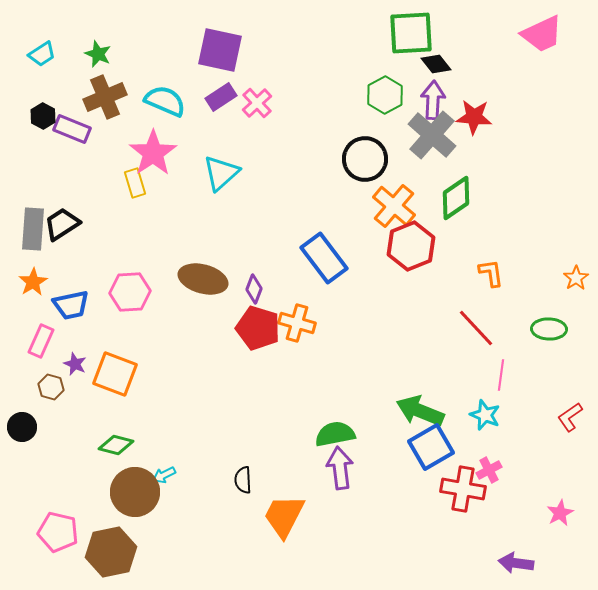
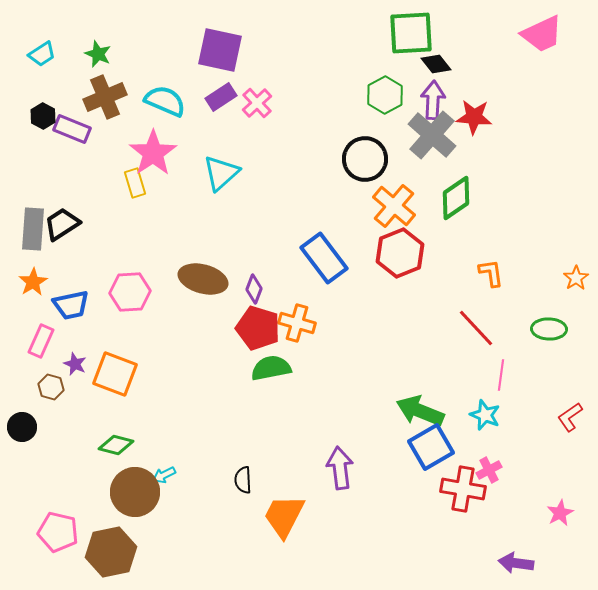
red hexagon at (411, 246): moved 11 px left, 7 px down
green semicircle at (335, 434): moved 64 px left, 66 px up
